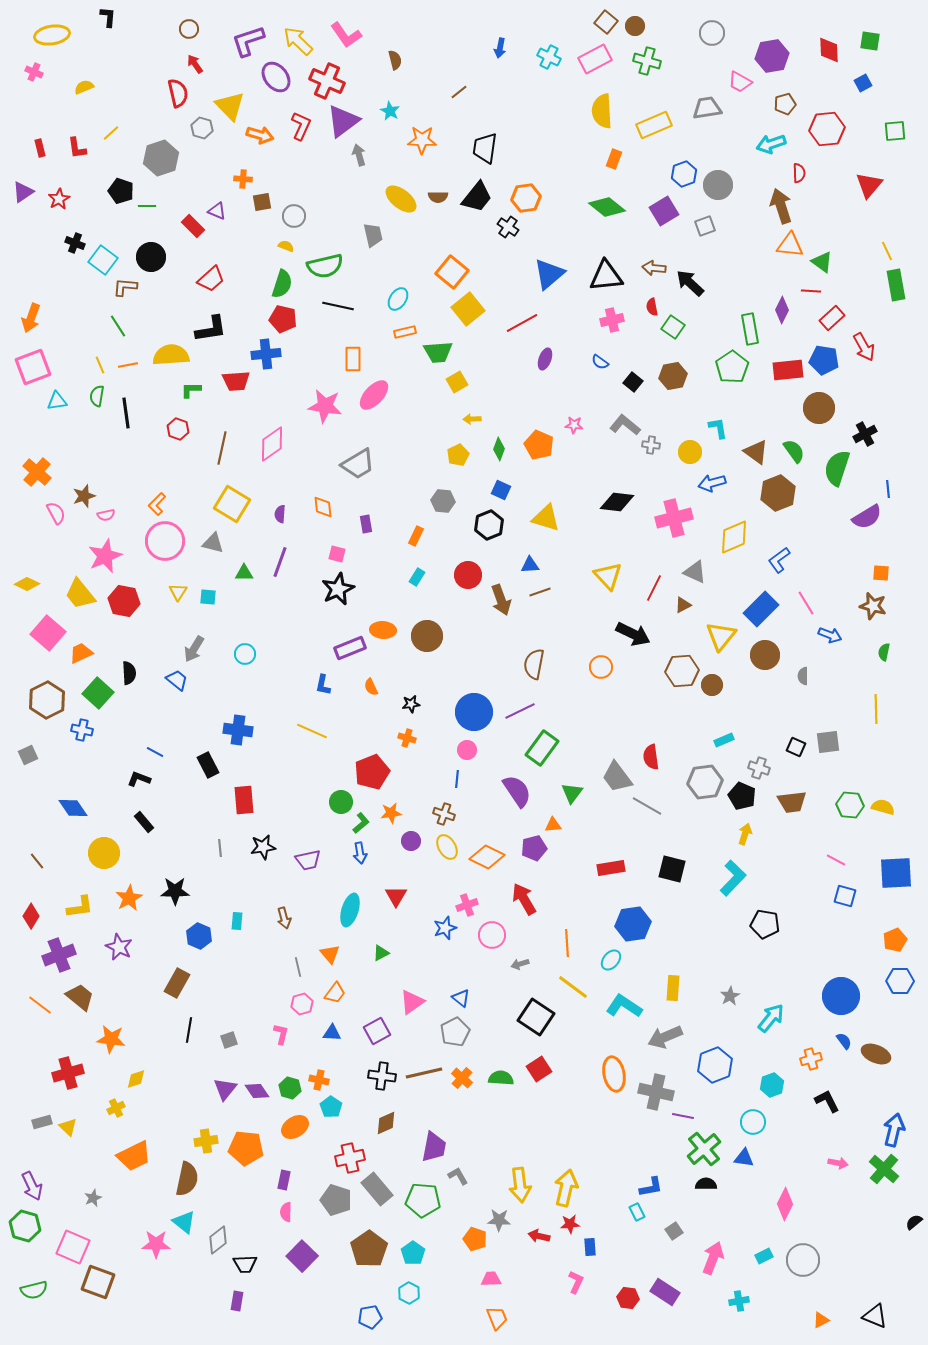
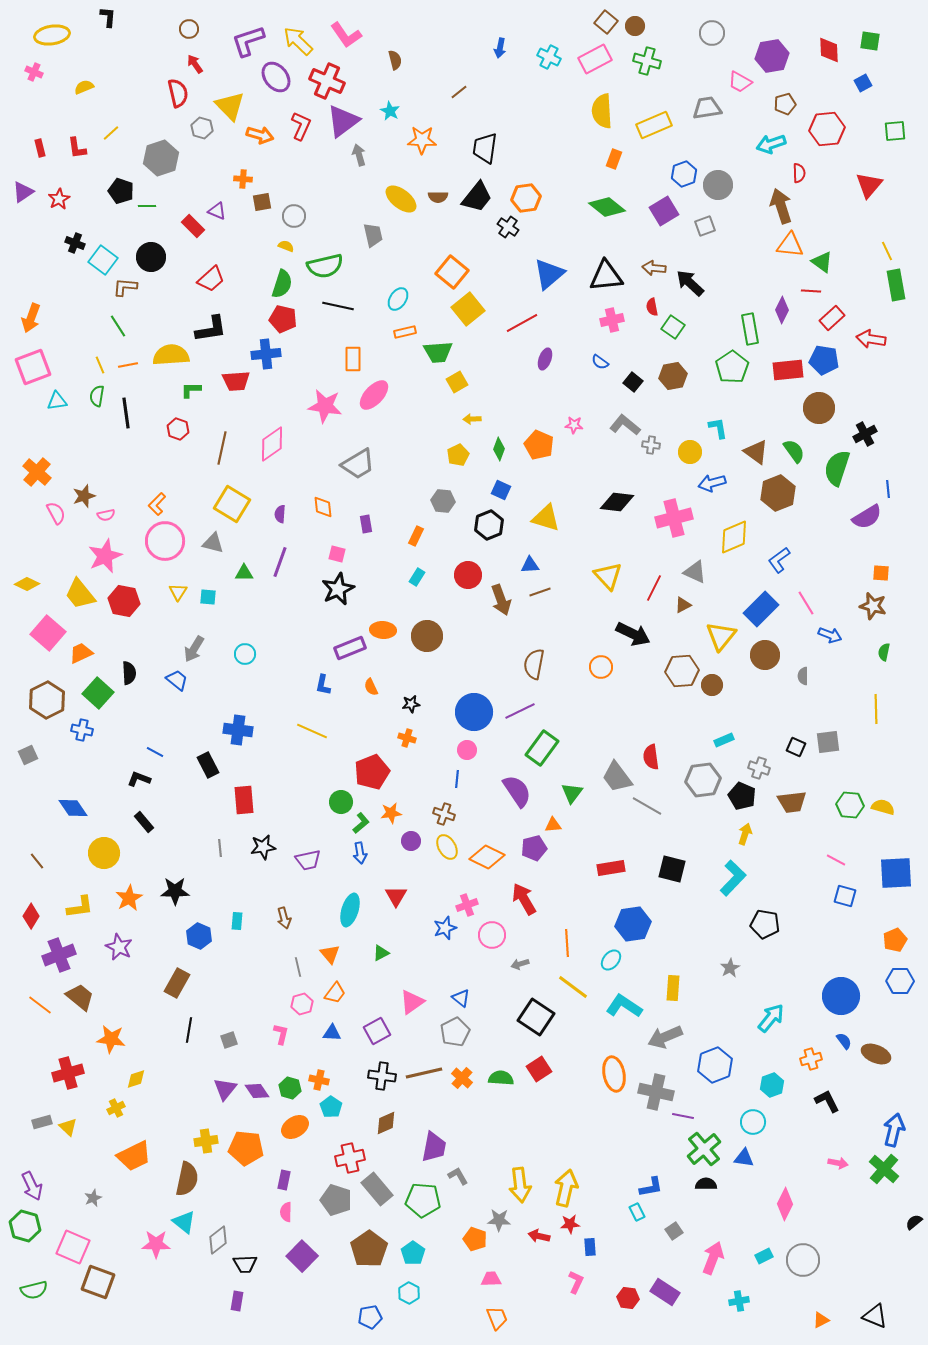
red arrow at (864, 347): moved 7 px right, 8 px up; rotated 128 degrees clockwise
gray hexagon at (705, 782): moved 2 px left, 2 px up
gray star at (730, 996): moved 28 px up
